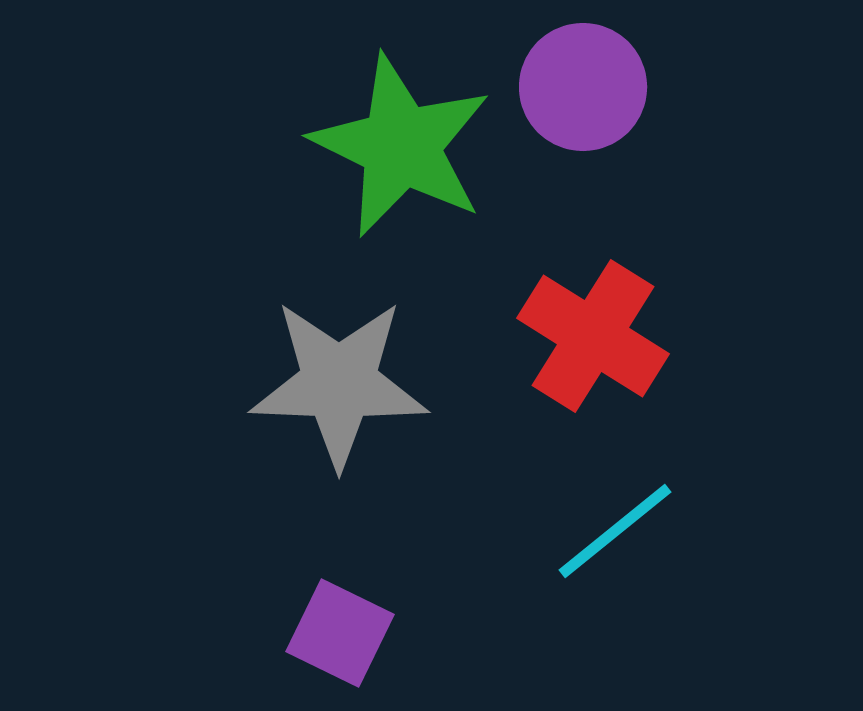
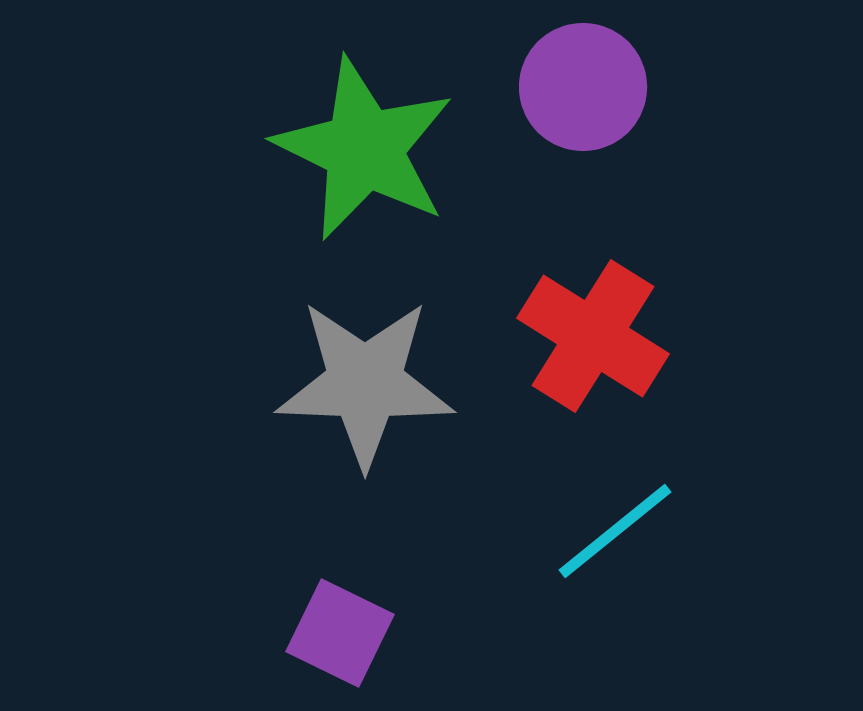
green star: moved 37 px left, 3 px down
gray star: moved 26 px right
